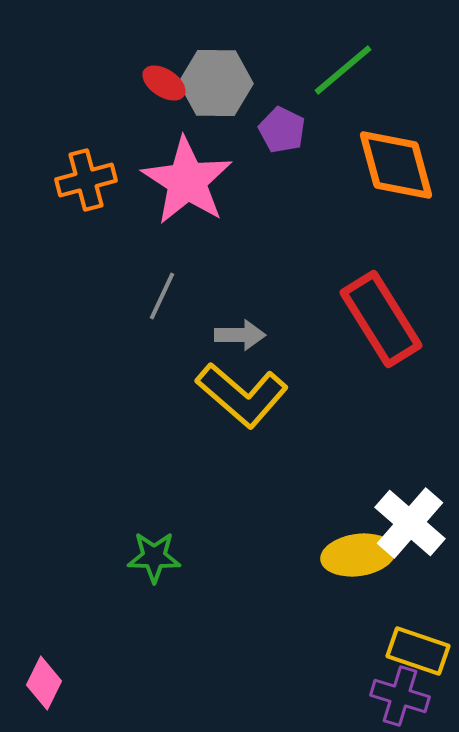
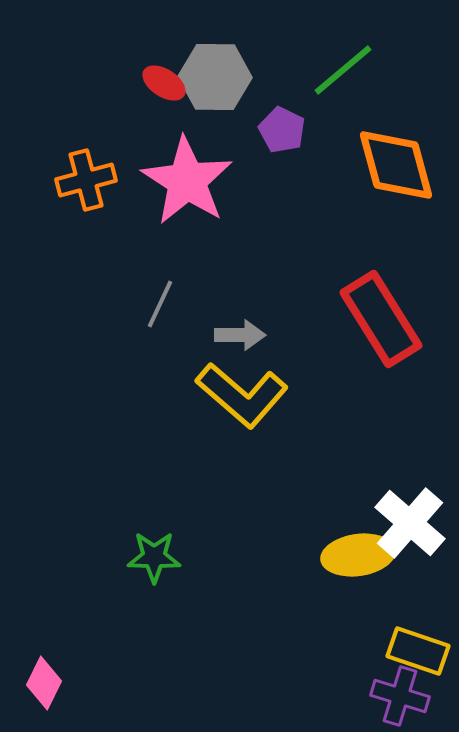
gray hexagon: moved 1 px left, 6 px up
gray line: moved 2 px left, 8 px down
